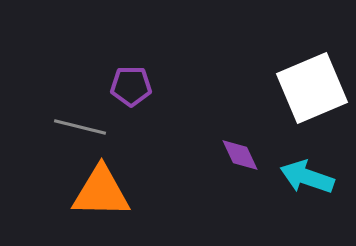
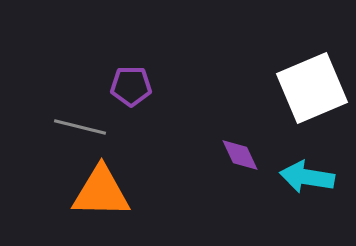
cyan arrow: rotated 10 degrees counterclockwise
